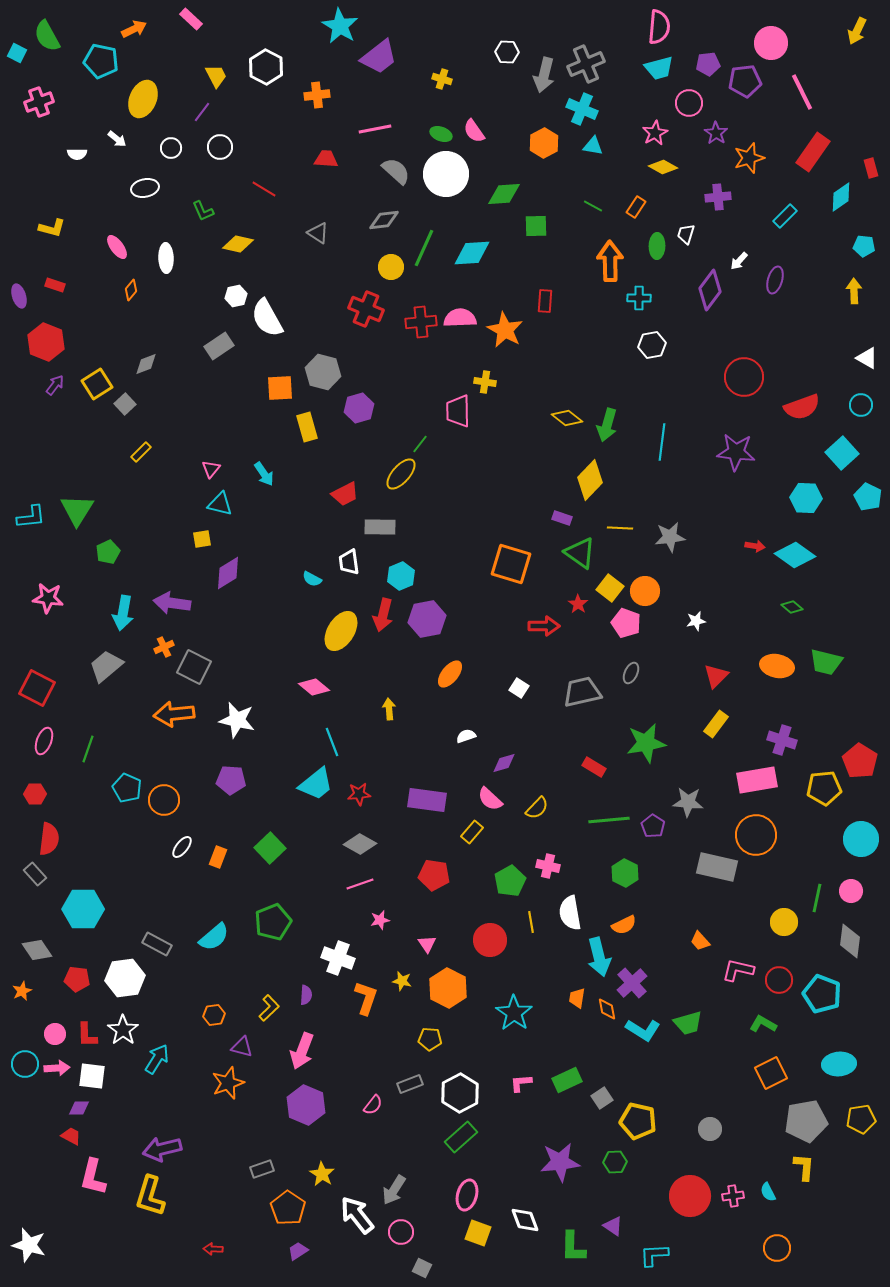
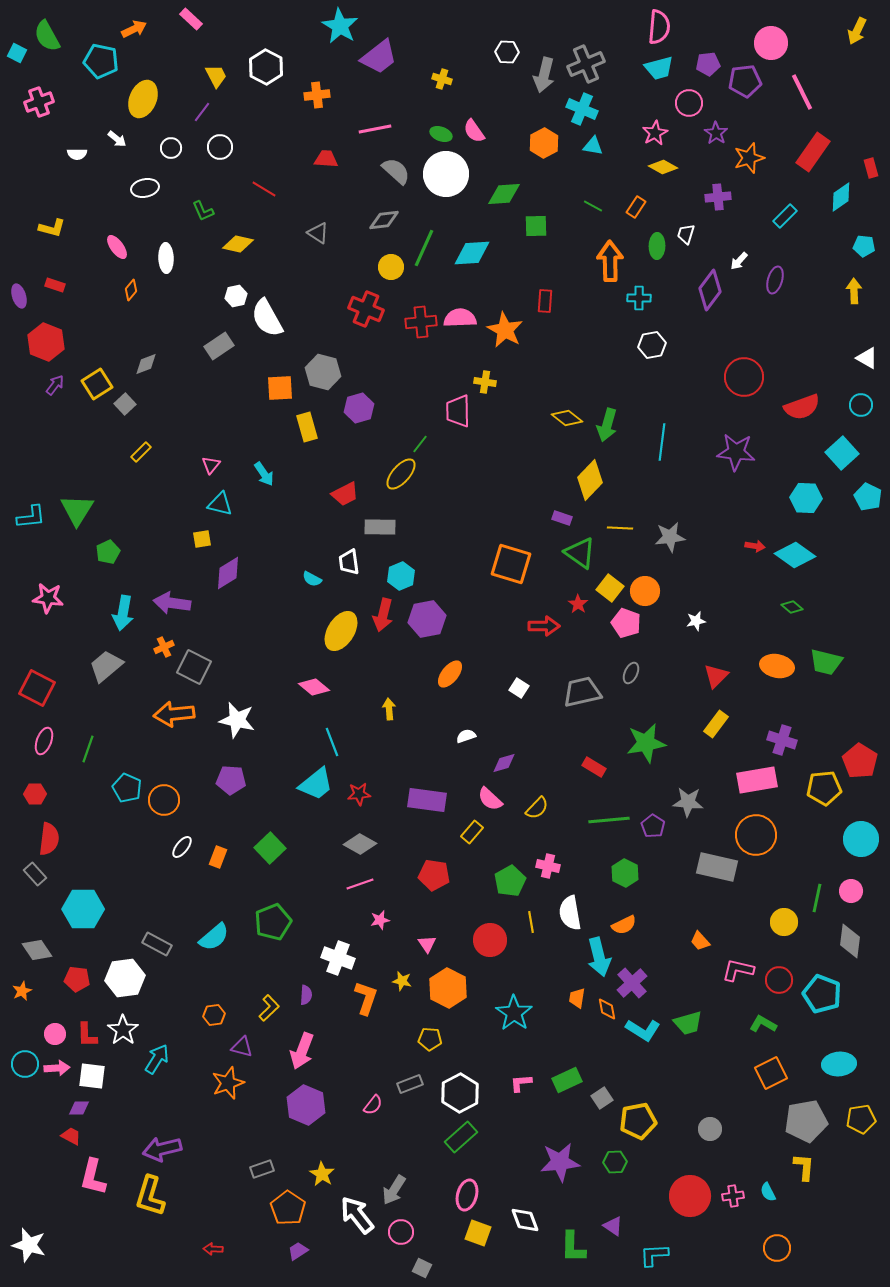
pink triangle at (211, 469): moved 4 px up
yellow pentagon at (638, 1121): rotated 24 degrees counterclockwise
